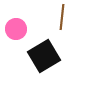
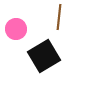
brown line: moved 3 px left
